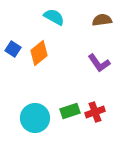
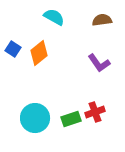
green rectangle: moved 1 px right, 8 px down
